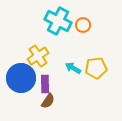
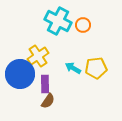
blue circle: moved 1 px left, 4 px up
